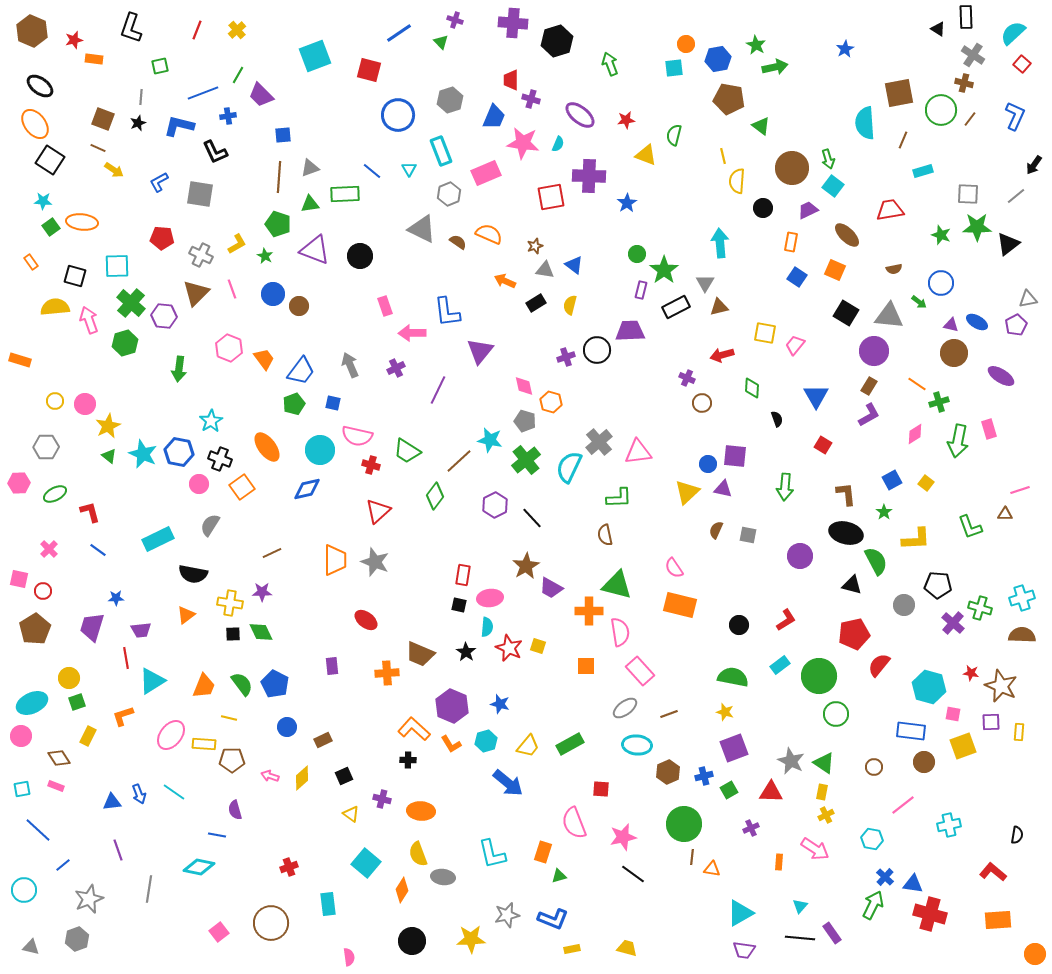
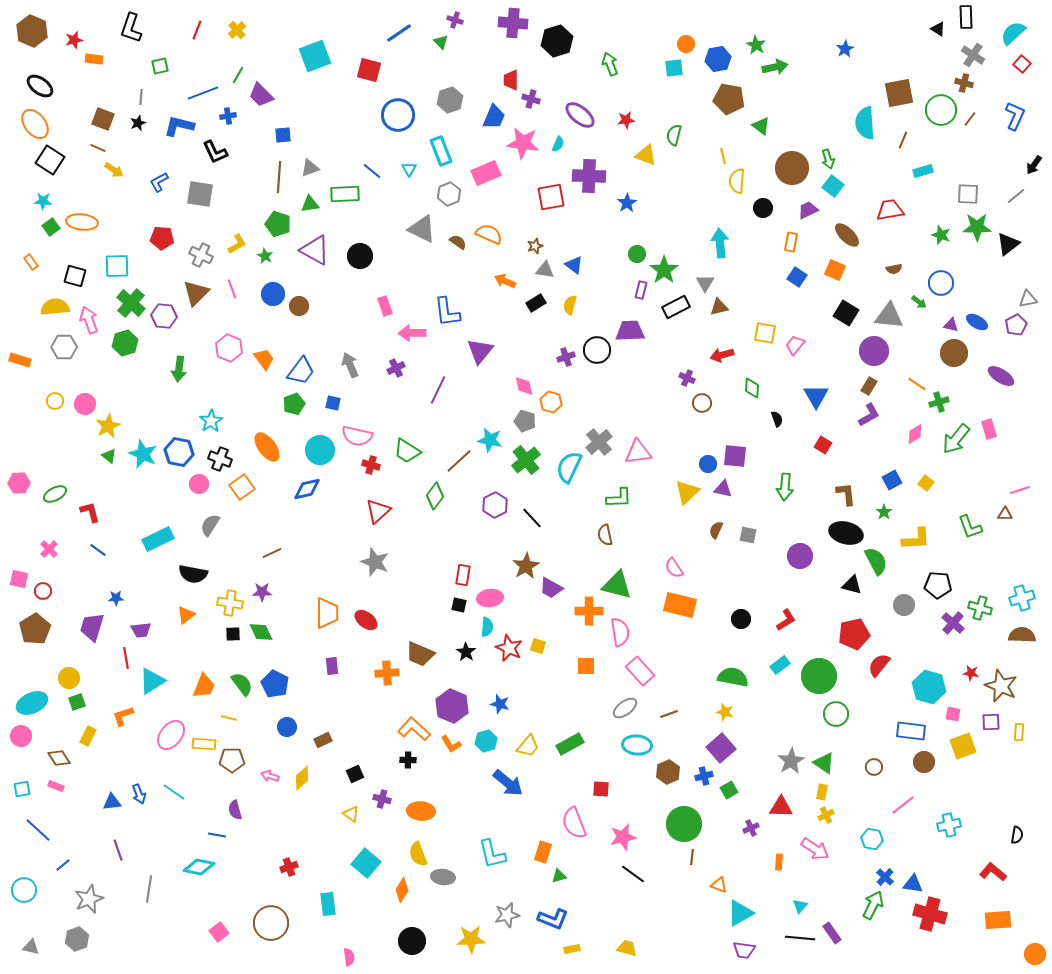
purple triangle at (315, 250): rotated 8 degrees clockwise
green arrow at (958, 441): moved 2 px left, 2 px up; rotated 28 degrees clockwise
gray hexagon at (46, 447): moved 18 px right, 100 px up
orange trapezoid at (335, 560): moved 8 px left, 53 px down
black circle at (739, 625): moved 2 px right, 6 px up
purple square at (734, 748): moved 13 px left; rotated 20 degrees counterclockwise
gray star at (791, 761): rotated 16 degrees clockwise
black square at (344, 776): moved 11 px right, 2 px up
red triangle at (771, 792): moved 10 px right, 15 px down
orange triangle at (712, 869): moved 7 px right, 16 px down; rotated 12 degrees clockwise
